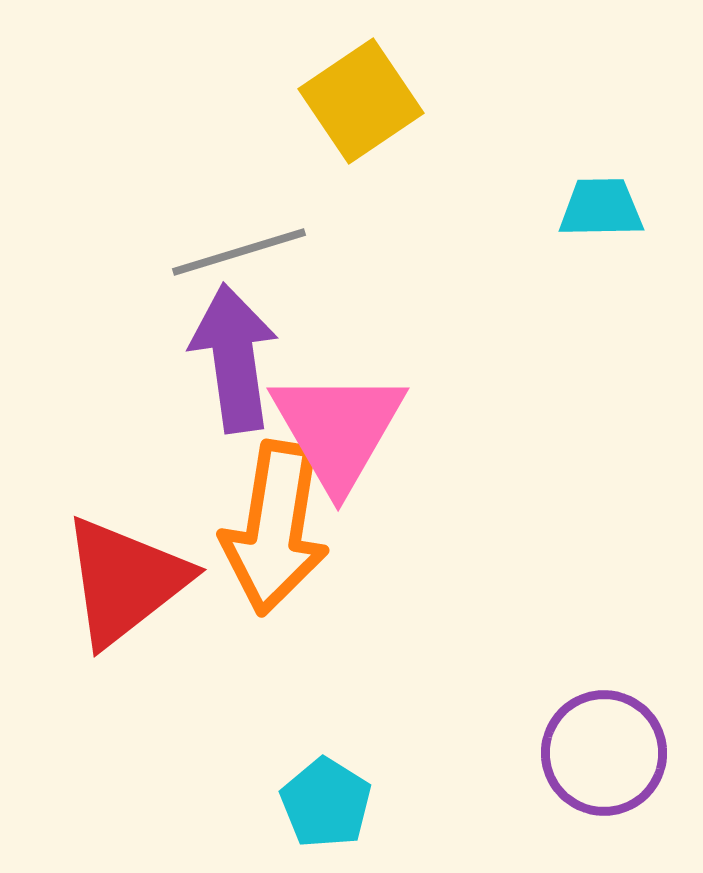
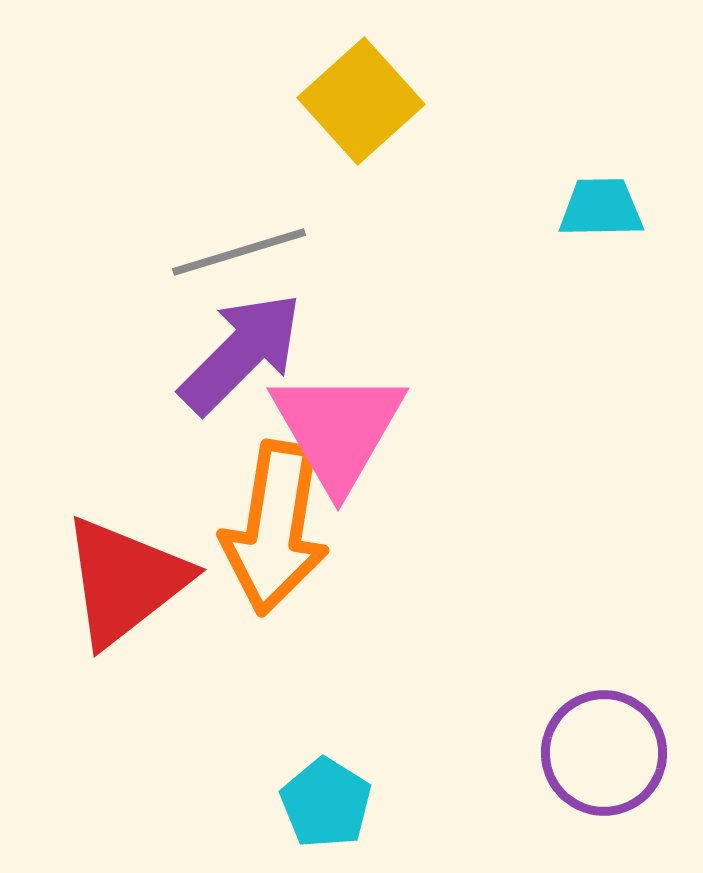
yellow square: rotated 8 degrees counterclockwise
purple arrow: moved 7 px right, 5 px up; rotated 53 degrees clockwise
